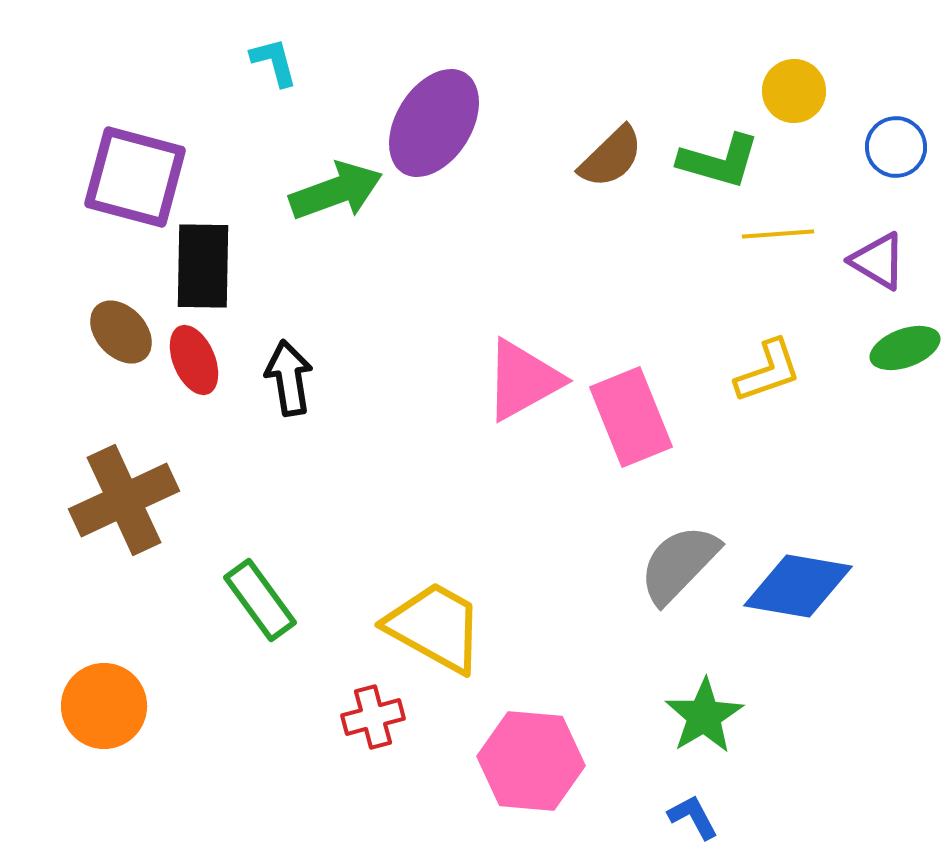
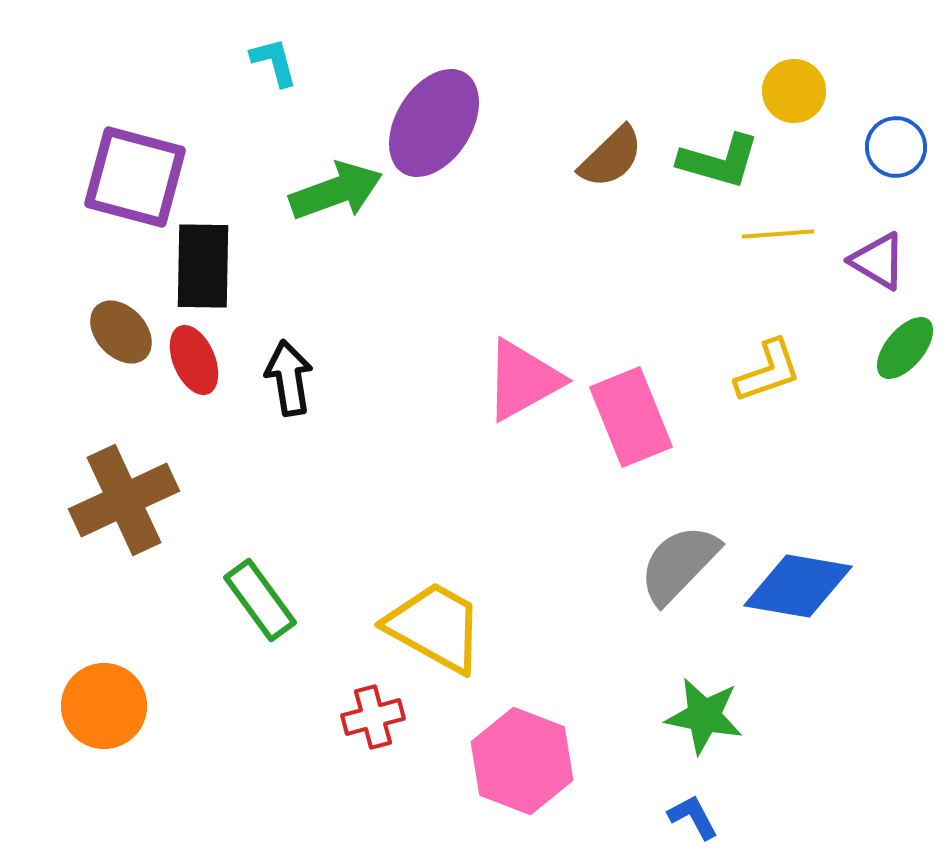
green ellipse: rotated 30 degrees counterclockwise
green star: rotated 30 degrees counterclockwise
pink hexagon: moved 9 px left; rotated 16 degrees clockwise
